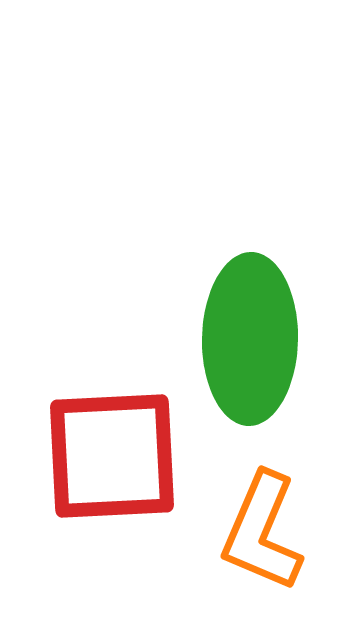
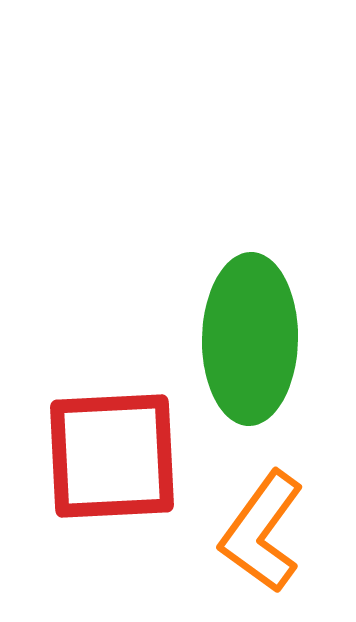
orange L-shape: rotated 13 degrees clockwise
